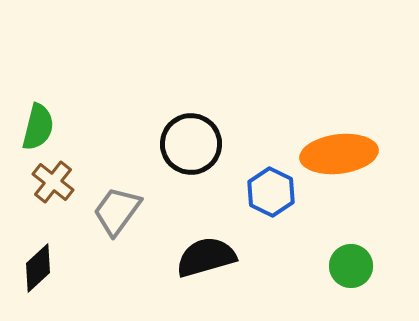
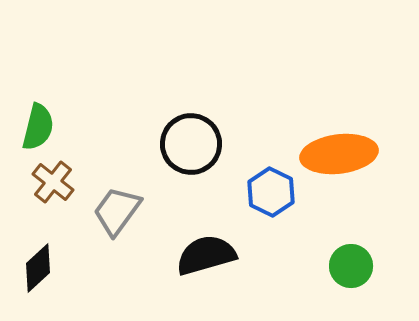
black semicircle: moved 2 px up
